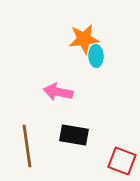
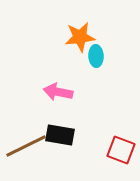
orange star: moved 4 px left, 2 px up
black rectangle: moved 14 px left
brown line: moved 1 px left; rotated 72 degrees clockwise
red square: moved 1 px left, 11 px up
